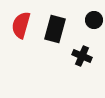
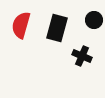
black rectangle: moved 2 px right, 1 px up
